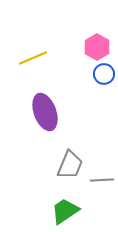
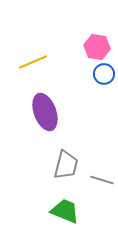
pink hexagon: rotated 20 degrees counterclockwise
yellow line: moved 4 px down
gray trapezoid: moved 4 px left; rotated 8 degrees counterclockwise
gray line: rotated 20 degrees clockwise
green trapezoid: rotated 56 degrees clockwise
